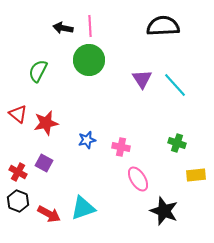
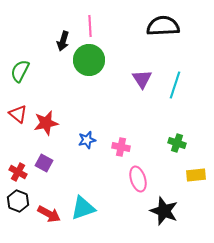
black arrow: moved 13 px down; rotated 84 degrees counterclockwise
green semicircle: moved 18 px left
cyan line: rotated 60 degrees clockwise
pink ellipse: rotated 15 degrees clockwise
